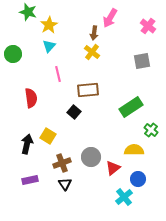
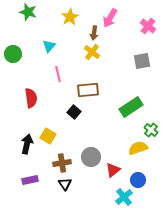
yellow star: moved 21 px right, 8 px up
yellow semicircle: moved 4 px right, 2 px up; rotated 18 degrees counterclockwise
brown cross: rotated 12 degrees clockwise
red triangle: moved 2 px down
blue circle: moved 1 px down
